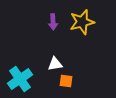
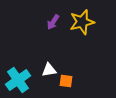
purple arrow: rotated 35 degrees clockwise
white triangle: moved 6 px left, 6 px down
cyan cross: moved 2 px left, 1 px down
